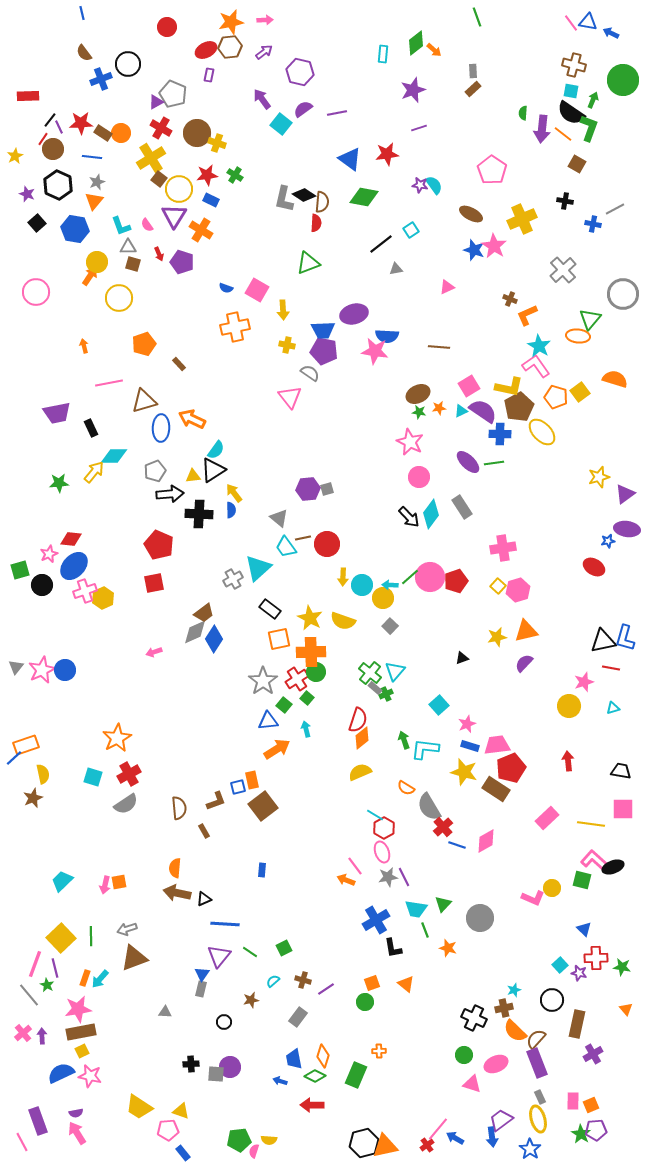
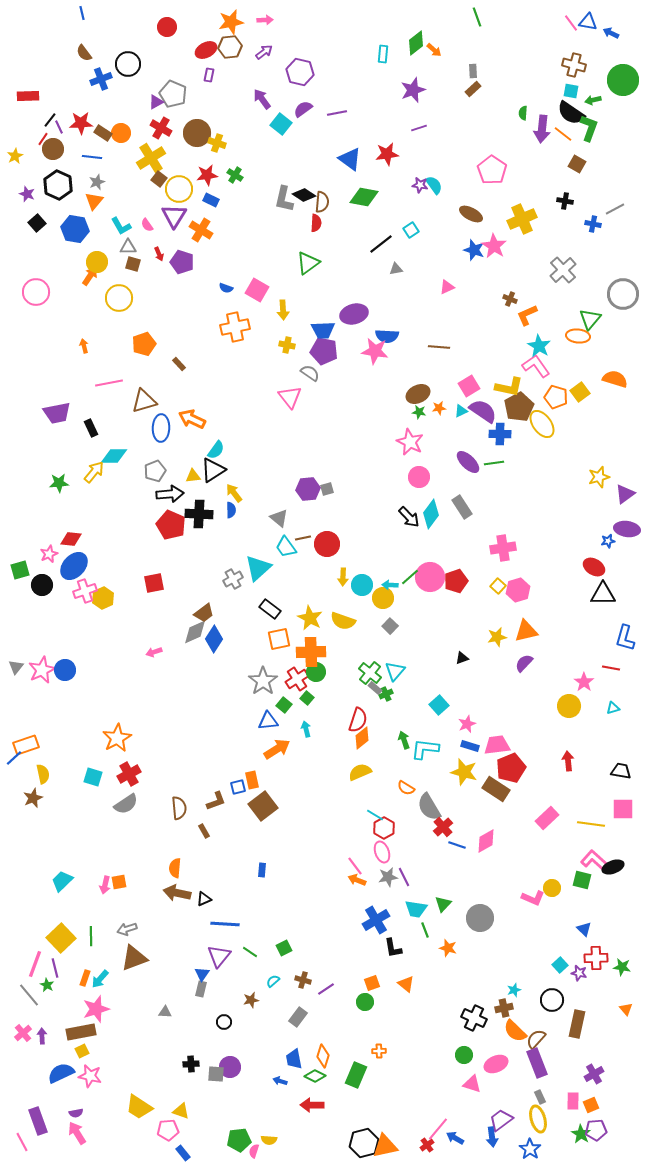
green arrow at (593, 100): rotated 126 degrees counterclockwise
cyan L-shape at (121, 226): rotated 10 degrees counterclockwise
green triangle at (308, 263): rotated 15 degrees counterclockwise
yellow ellipse at (542, 432): moved 8 px up; rotated 8 degrees clockwise
red pentagon at (159, 545): moved 12 px right, 20 px up
black triangle at (603, 641): moved 47 px up; rotated 12 degrees clockwise
pink star at (584, 682): rotated 18 degrees counterclockwise
orange arrow at (346, 880): moved 11 px right
pink star at (78, 1009): moved 18 px right; rotated 8 degrees counterclockwise
purple cross at (593, 1054): moved 1 px right, 20 px down
